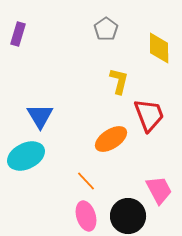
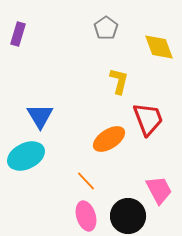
gray pentagon: moved 1 px up
yellow diamond: moved 1 px up; rotated 20 degrees counterclockwise
red trapezoid: moved 1 px left, 4 px down
orange ellipse: moved 2 px left
